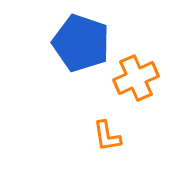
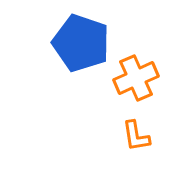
orange L-shape: moved 29 px right
